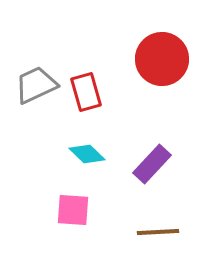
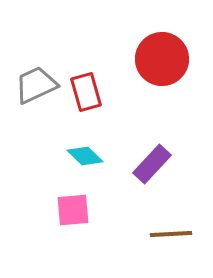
cyan diamond: moved 2 px left, 2 px down
pink square: rotated 9 degrees counterclockwise
brown line: moved 13 px right, 2 px down
